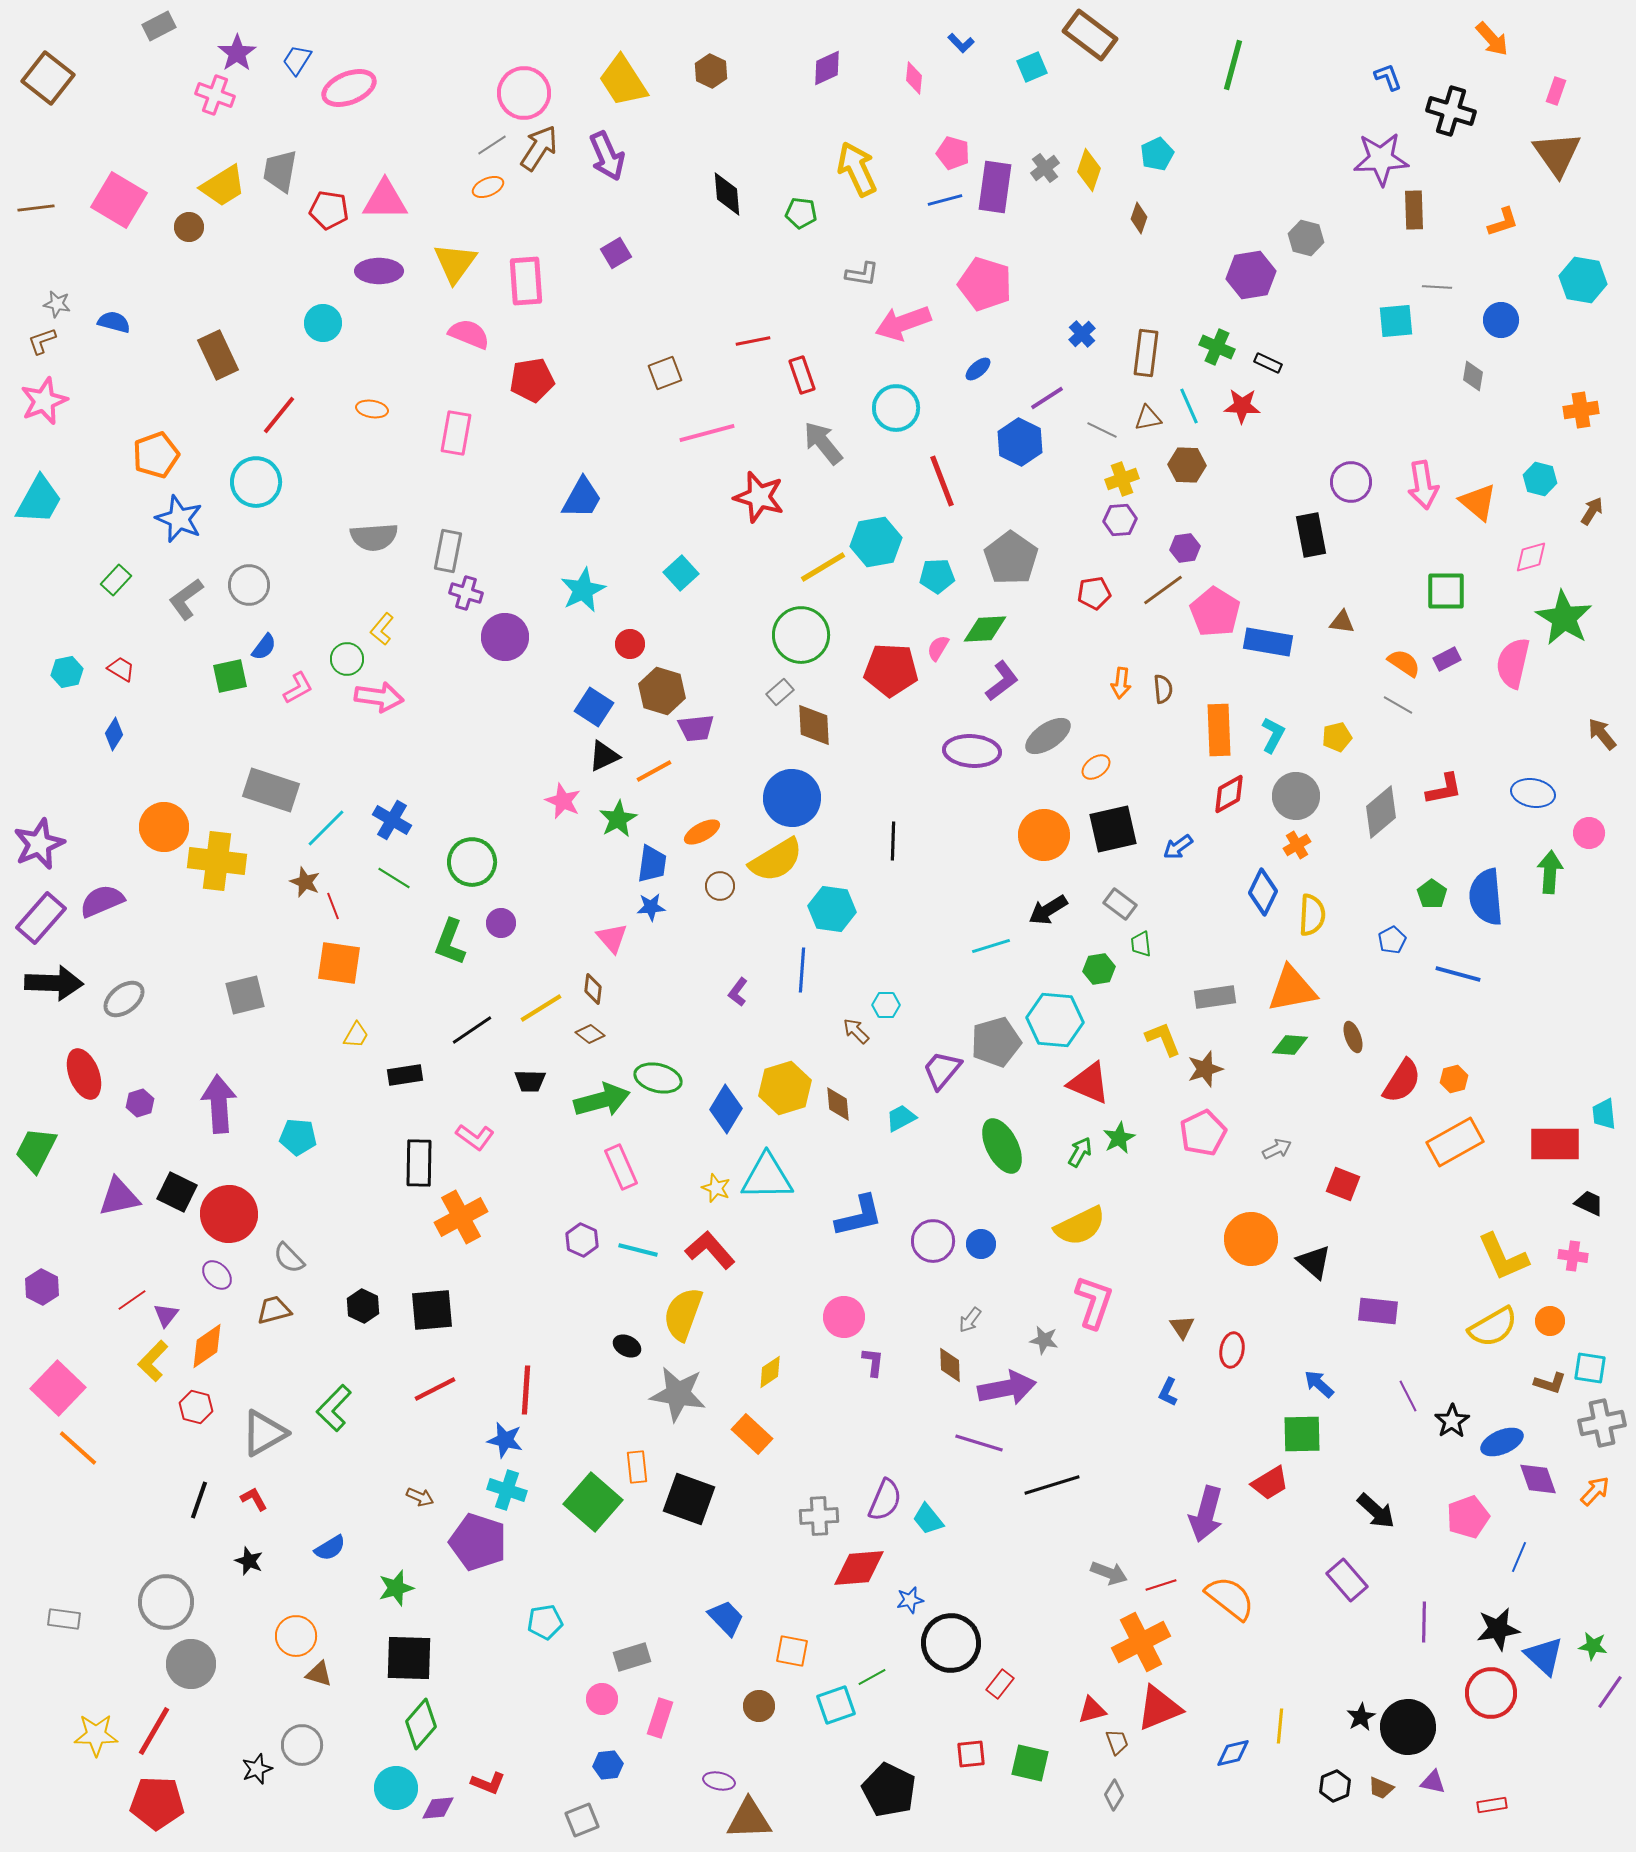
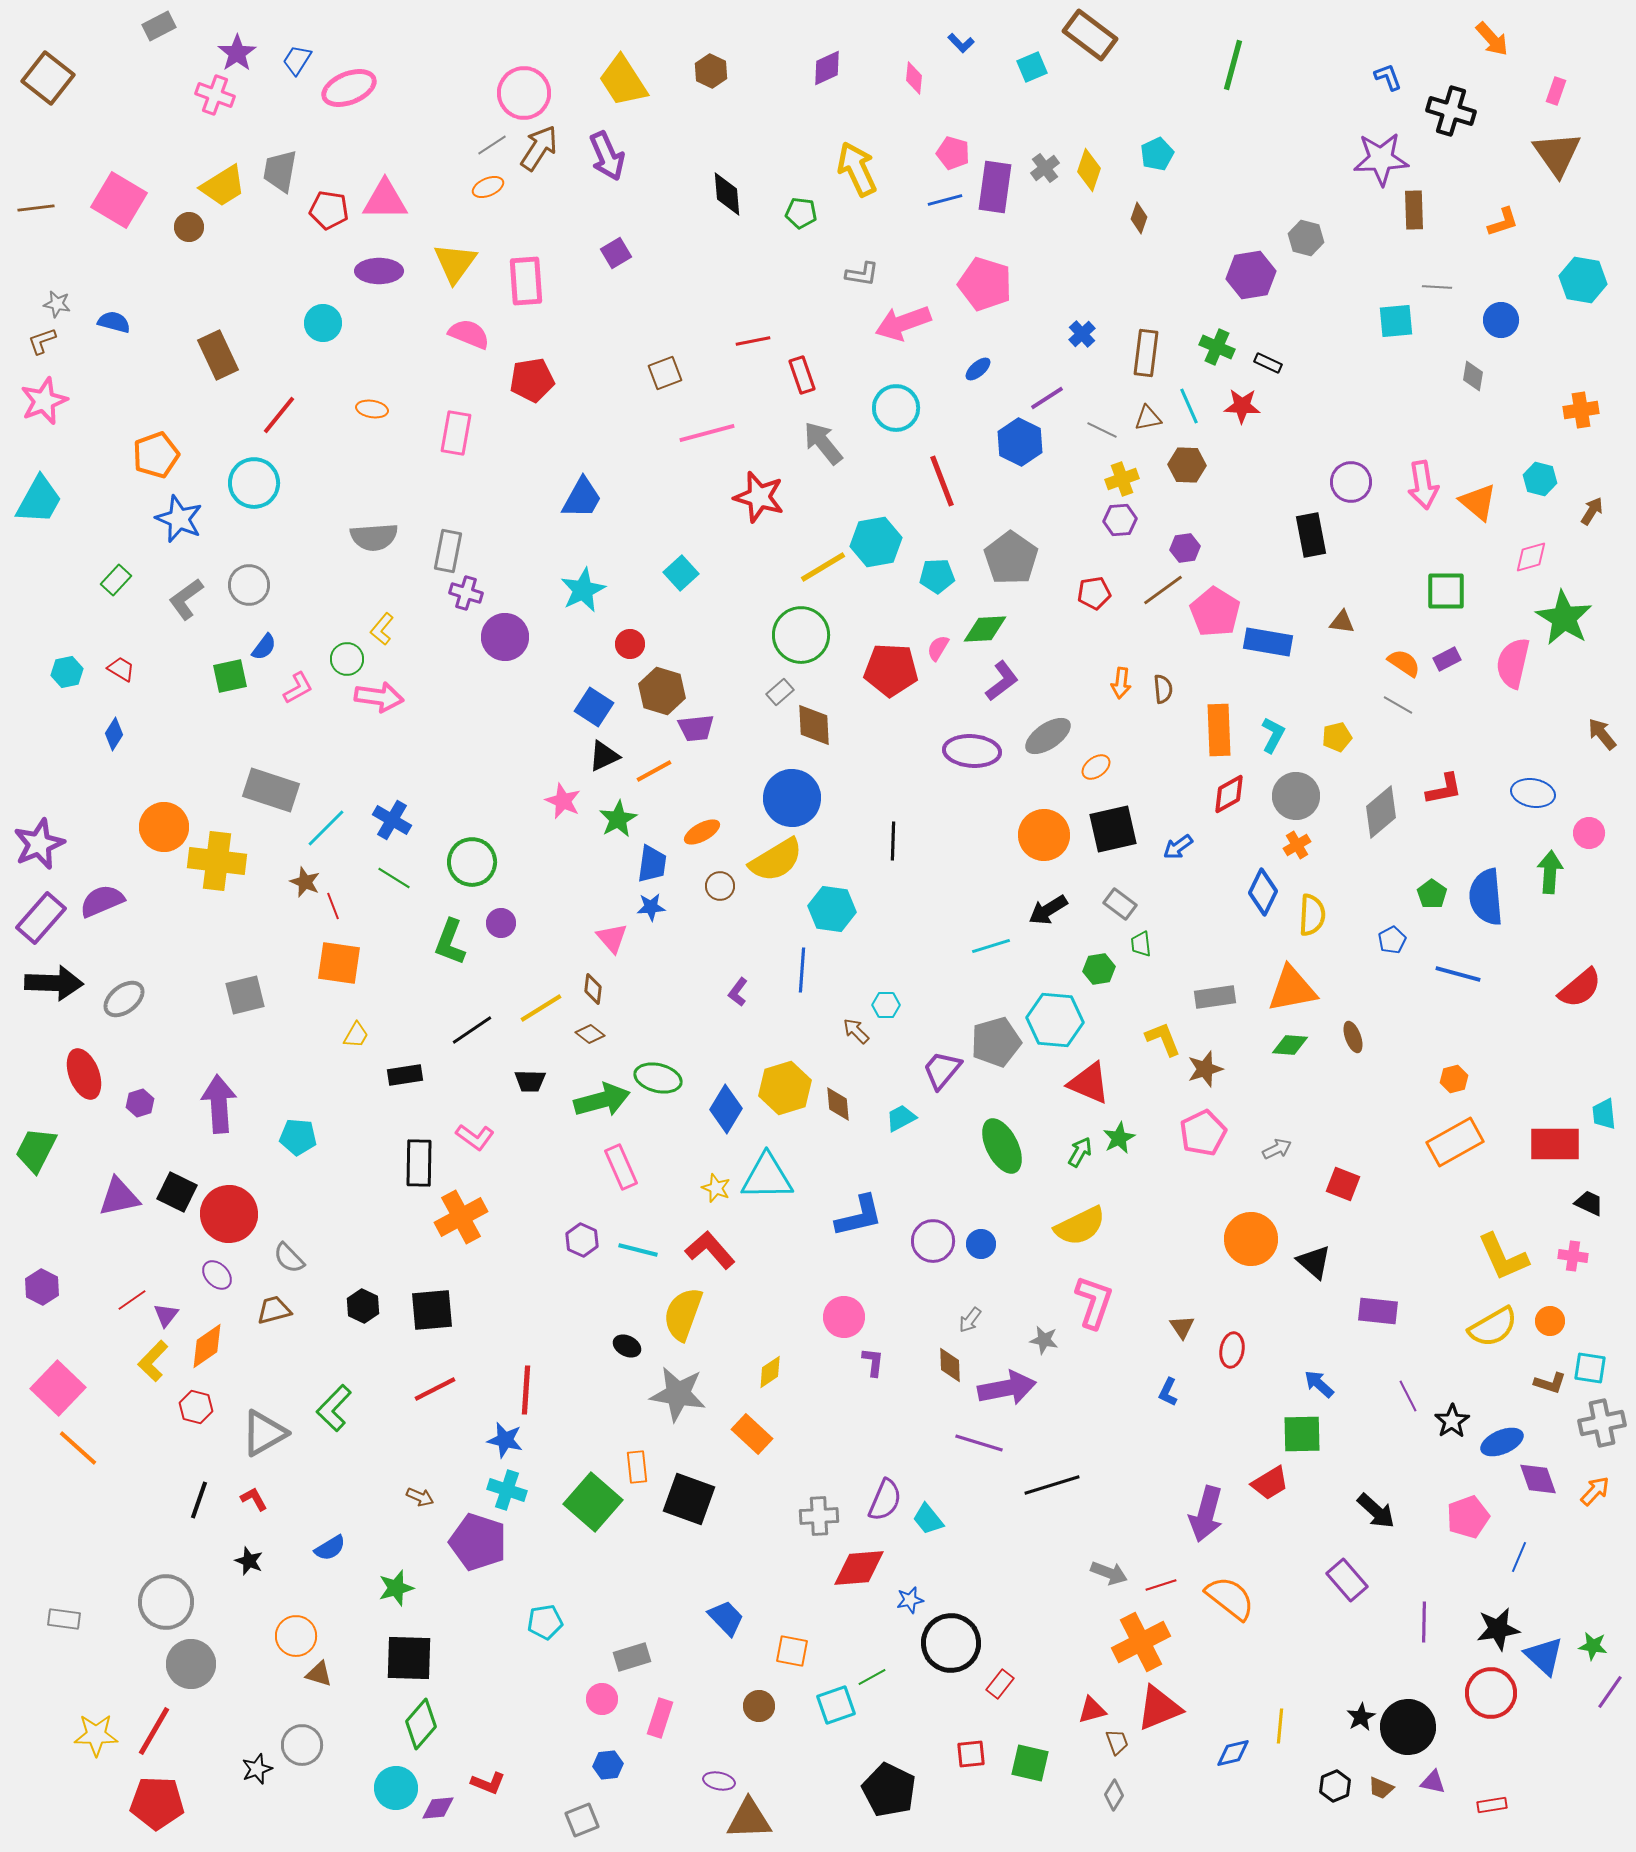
cyan circle at (256, 482): moved 2 px left, 1 px down
red semicircle at (1402, 1081): moved 178 px right, 93 px up; rotated 18 degrees clockwise
